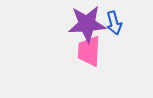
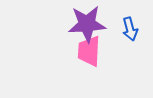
blue arrow: moved 16 px right, 6 px down
